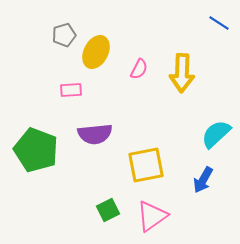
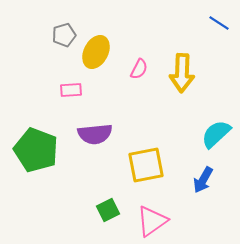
pink triangle: moved 5 px down
